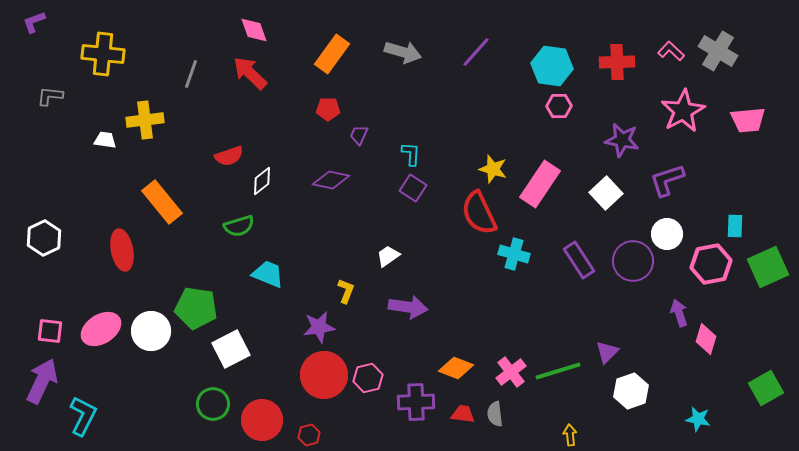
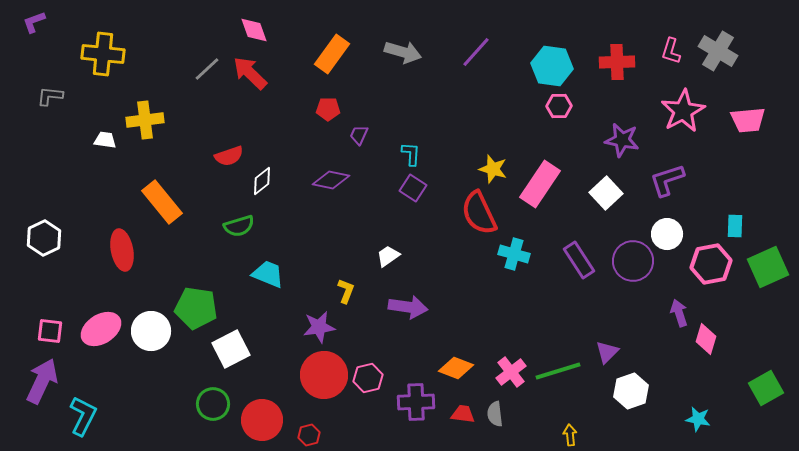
pink L-shape at (671, 51): rotated 116 degrees counterclockwise
gray line at (191, 74): moved 16 px right, 5 px up; rotated 28 degrees clockwise
